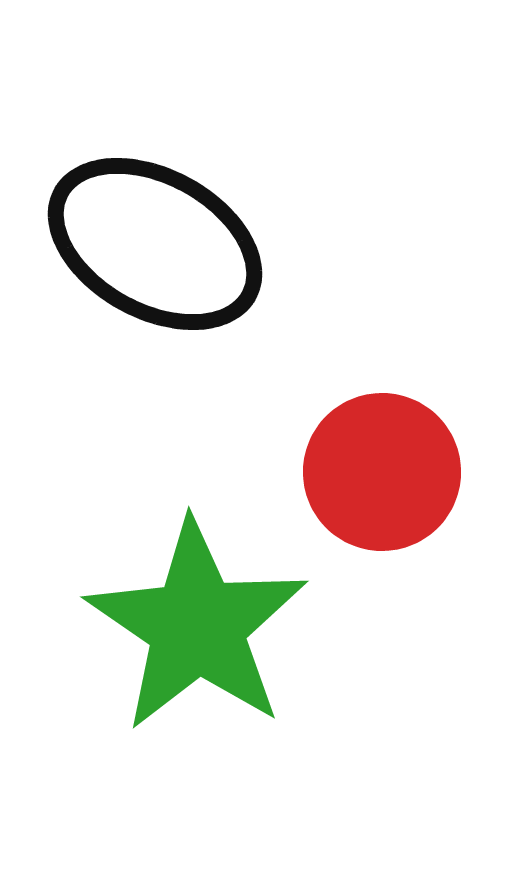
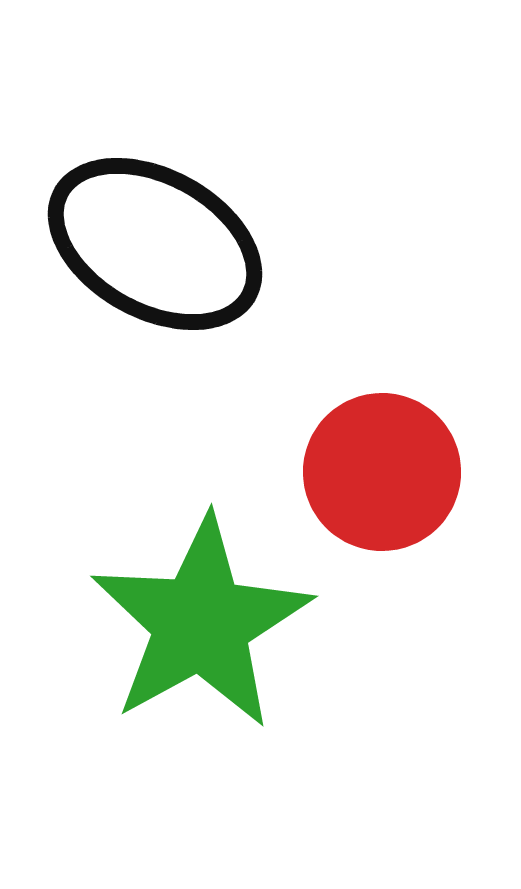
green star: moved 4 px right, 3 px up; rotated 9 degrees clockwise
